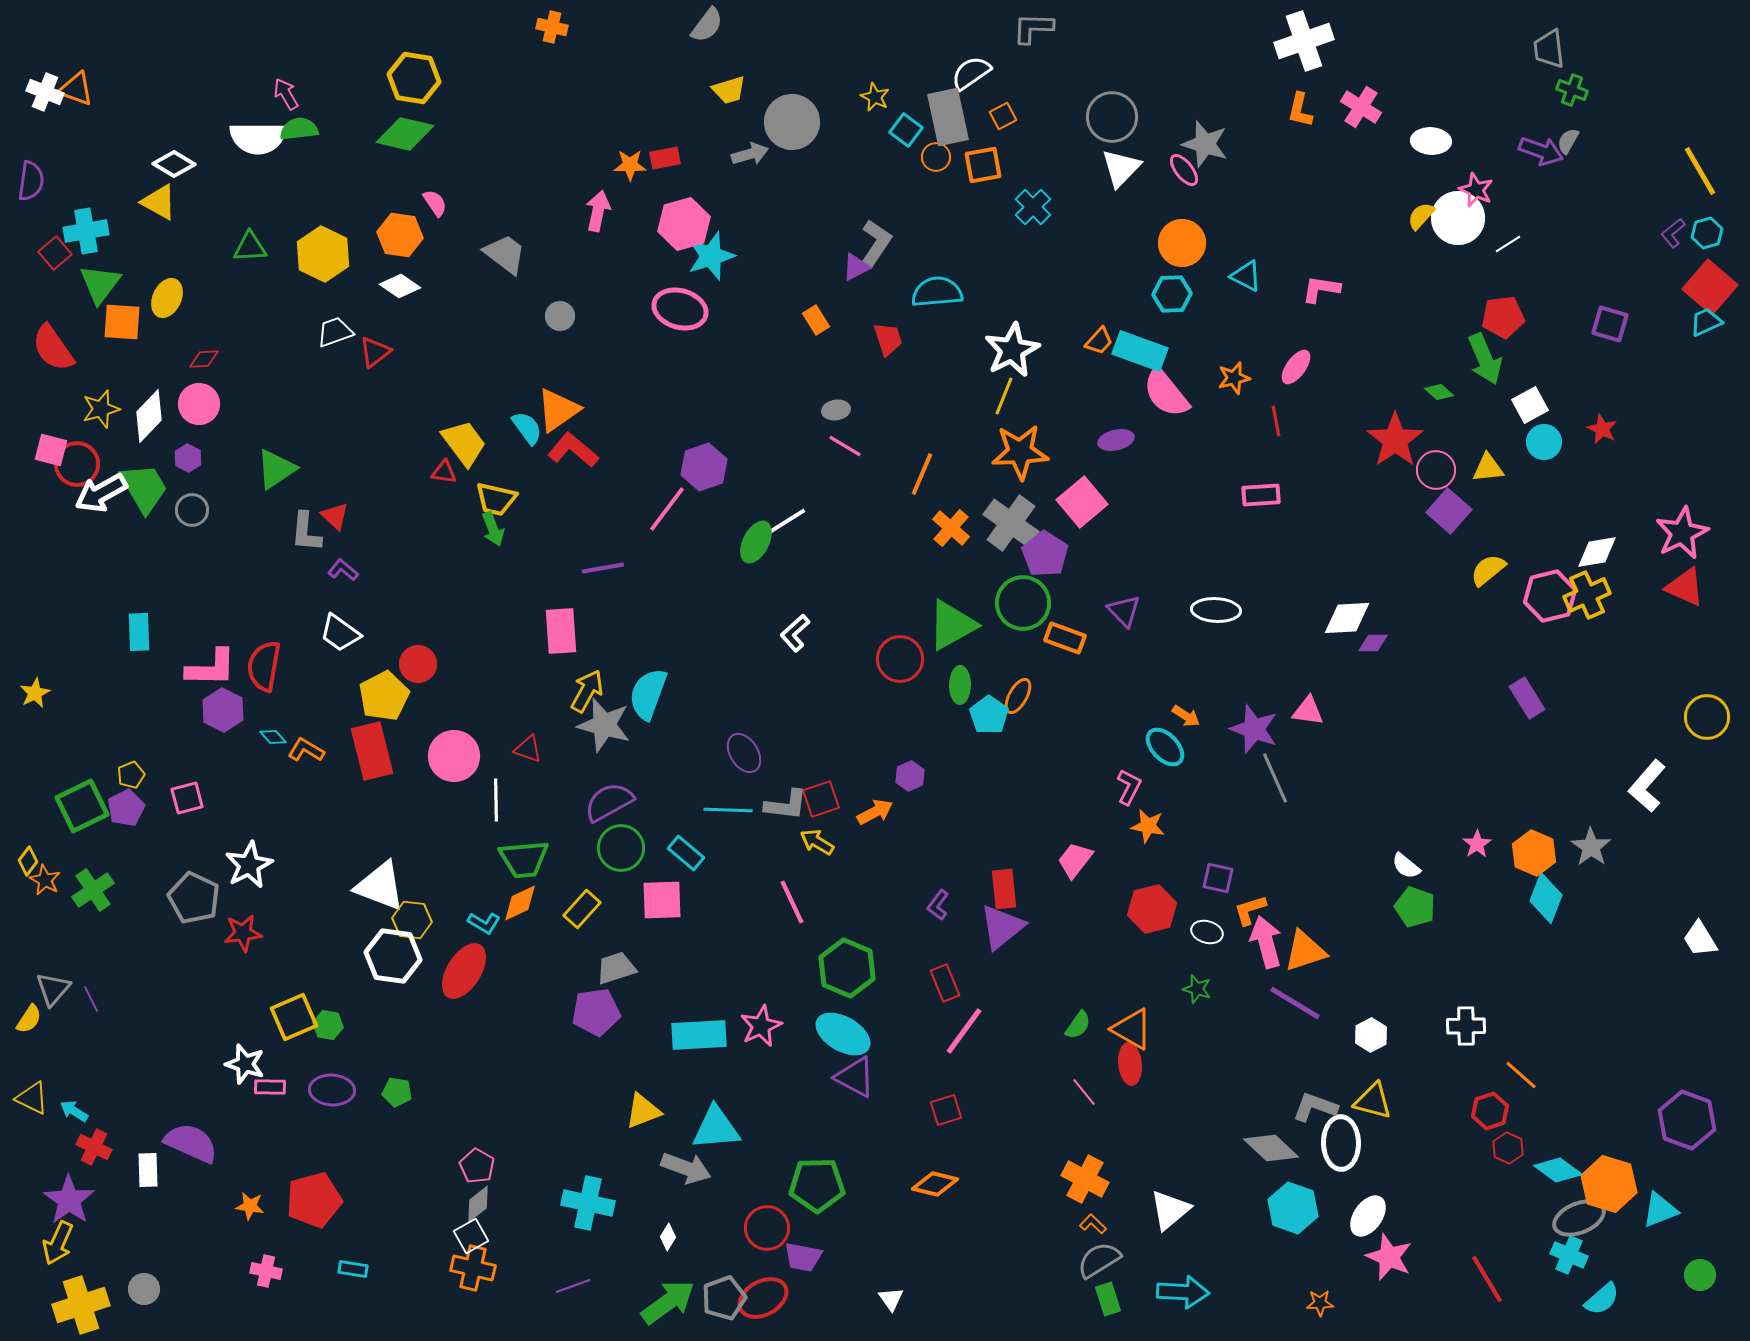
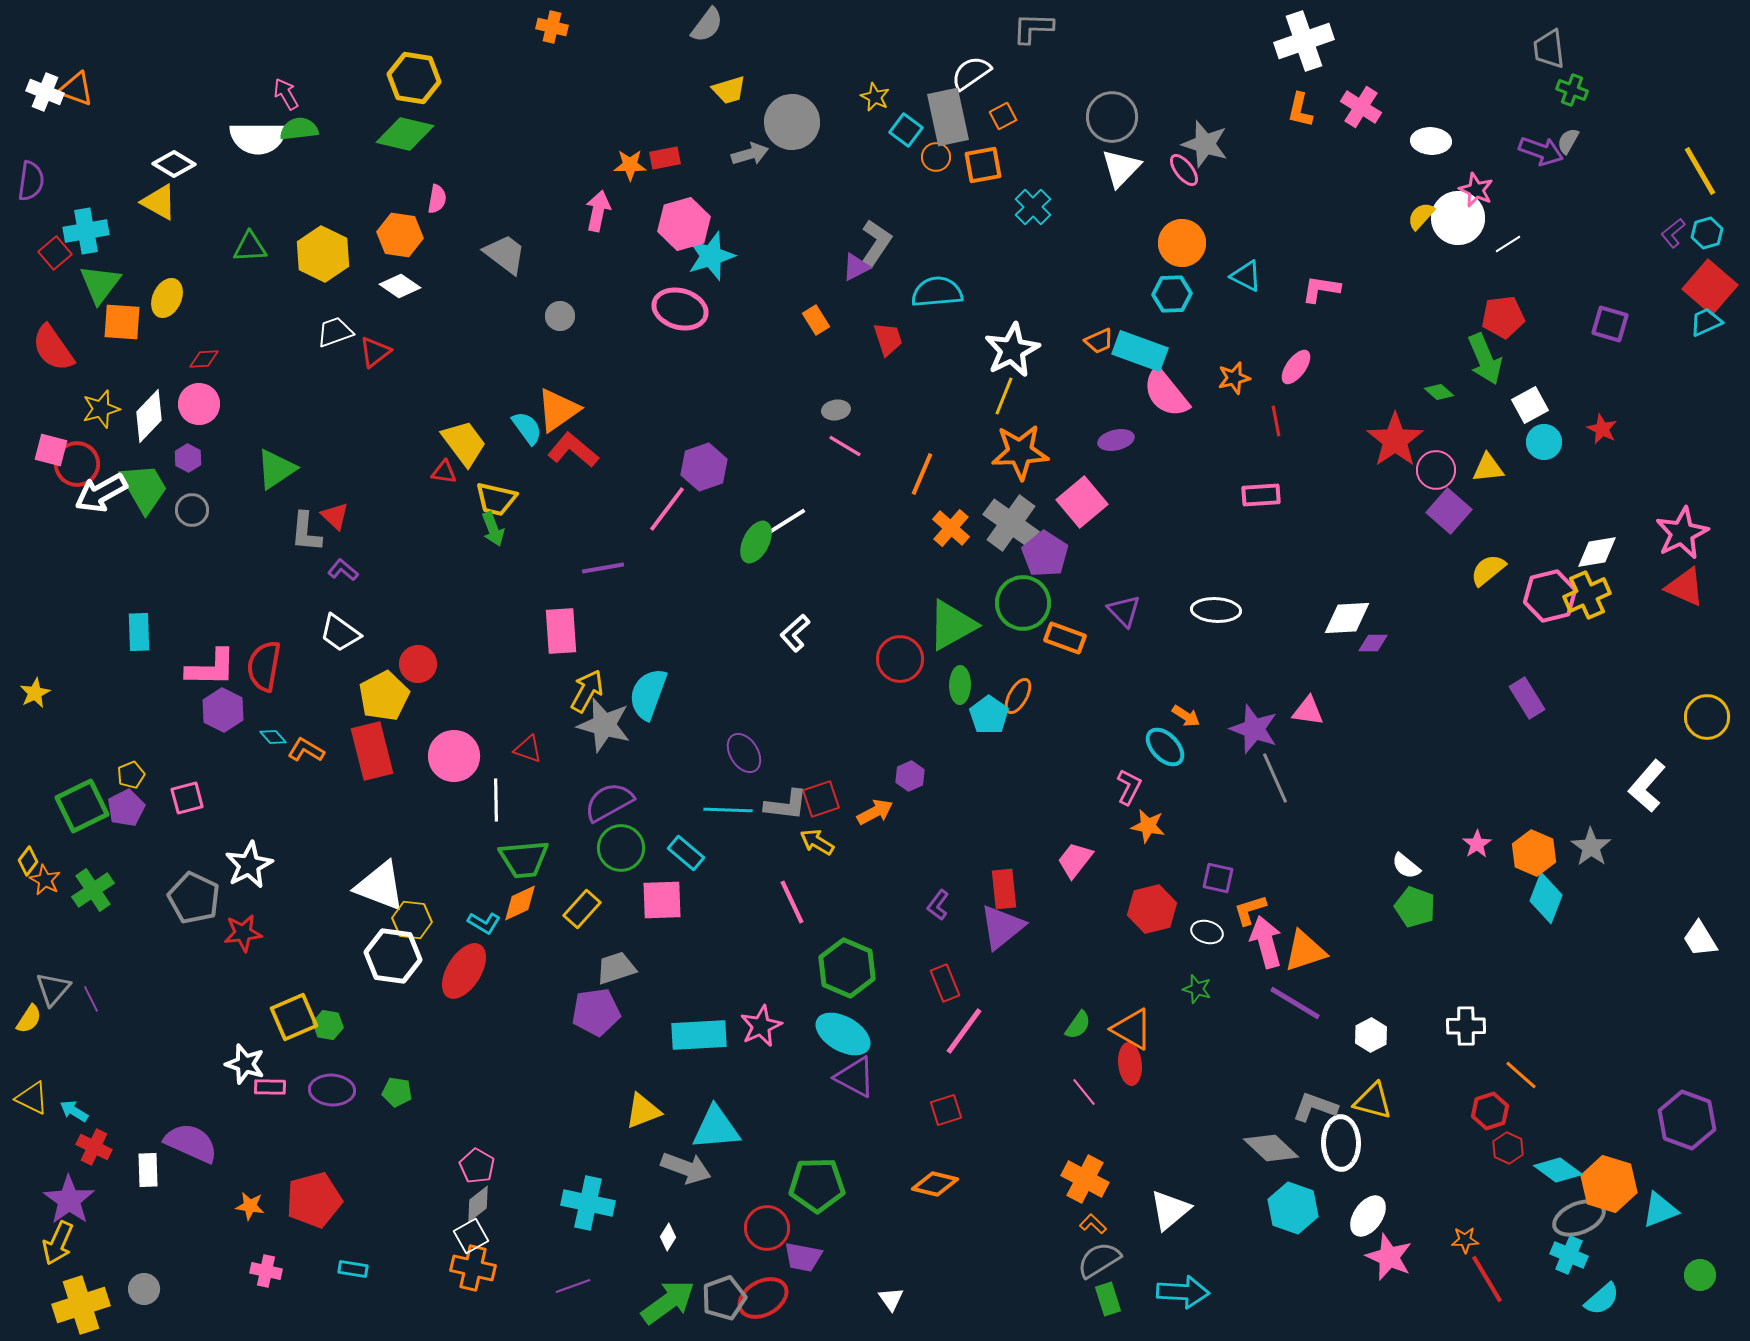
pink semicircle at (435, 203): moved 2 px right, 4 px up; rotated 44 degrees clockwise
orange trapezoid at (1099, 341): rotated 24 degrees clockwise
orange star at (1320, 1303): moved 145 px right, 63 px up
